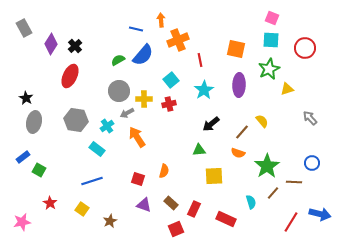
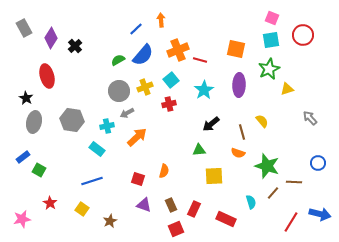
blue line at (136, 29): rotated 56 degrees counterclockwise
orange cross at (178, 40): moved 10 px down
cyan square at (271, 40): rotated 12 degrees counterclockwise
purple diamond at (51, 44): moved 6 px up
red circle at (305, 48): moved 2 px left, 13 px up
red line at (200, 60): rotated 64 degrees counterclockwise
red ellipse at (70, 76): moved 23 px left; rotated 40 degrees counterclockwise
yellow cross at (144, 99): moved 1 px right, 12 px up; rotated 21 degrees counterclockwise
gray hexagon at (76, 120): moved 4 px left
cyan cross at (107, 126): rotated 24 degrees clockwise
brown line at (242, 132): rotated 56 degrees counterclockwise
orange arrow at (137, 137): rotated 80 degrees clockwise
blue circle at (312, 163): moved 6 px right
green star at (267, 166): rotated 20 degrees counterclockwise
brown rectangle at (171, 203): moved 2 px down; rotated 24 degrees clockwise
pink star at (22, 222): moved 3 px up
